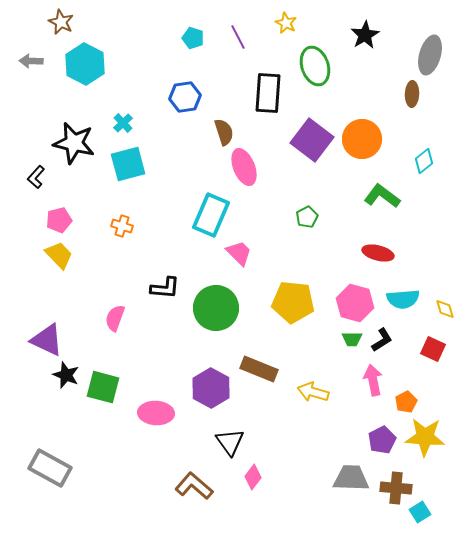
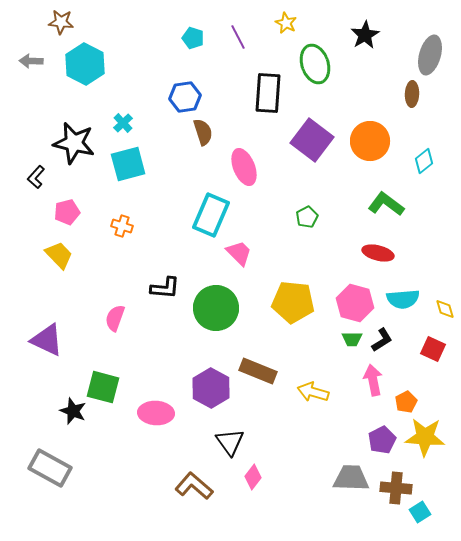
brown star at (61, 22): rotated 20 degrees counterclockwise
green ellipse at (315, 66): moved 2 px up
brown semicircle at (224, 132): moved 21 px left
orange circle at (362, 139): moved 8 px right, 2 px down
green L-shape at (382, 196): moved 4 px right, 8 px down
pink pentagon at (59, 220): moved 8 px right, 8 px up
brown rectangle at (259, 369): moved 1 px left, 2 px down
black star at (66, 375): moved 7 px right, 36 px down
